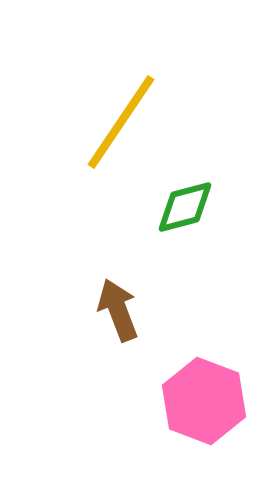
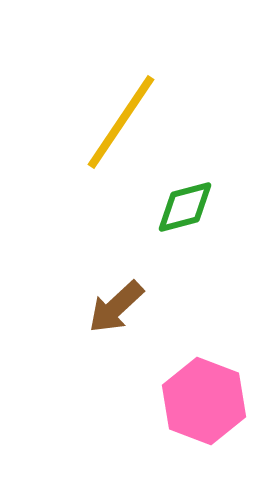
brown arrow: moved 2 px left, 3 px up; rotated 112 degrees counterclockwise
